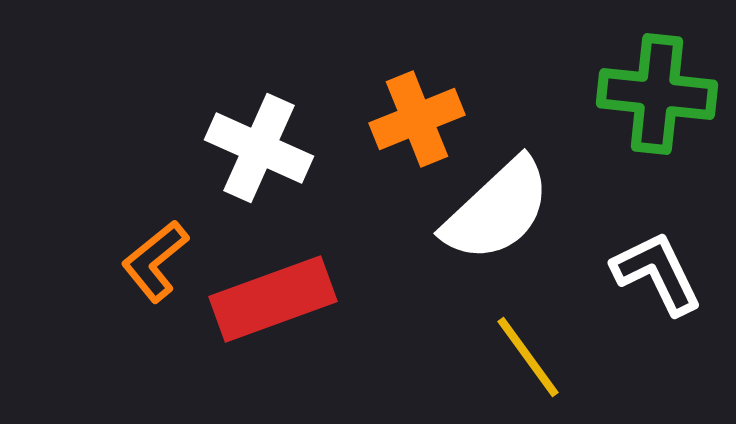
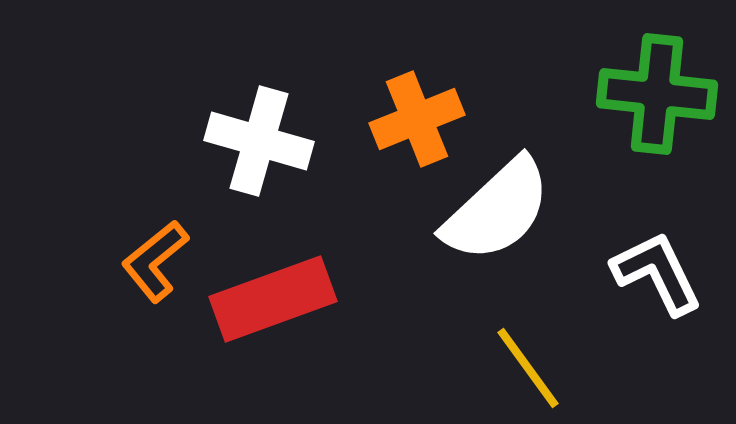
white cross: moved 7 px up; rotated 8 degrees counterclockwise
yellow line: moved 11 px down
